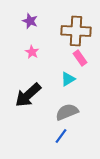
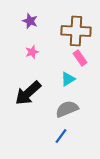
pink star: rotated 24 degrees clockwise
black arrow: moved 2 px up
gray semicircle: moved 3 px up
